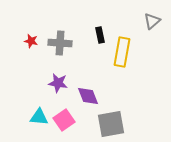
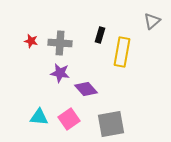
black rectangle: rotated 28 degrees clockwise
purple star: moved 2 px right, 10 px up
purple diamond: moved 2 px left, 7 px up; rotated 20 degrees counterclockwise
pink square: moved 5 px right, 1 px up
